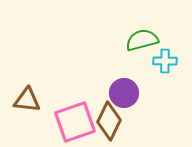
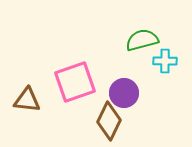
pink square: moved 40 px up
